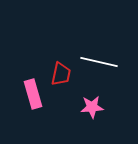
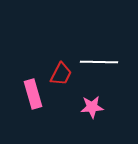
white line: rotated 12 degrees counterclockwise
red trapezoid: rotated 15 degrees clockwise
